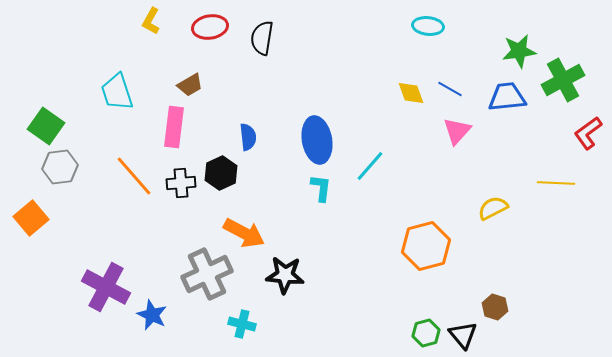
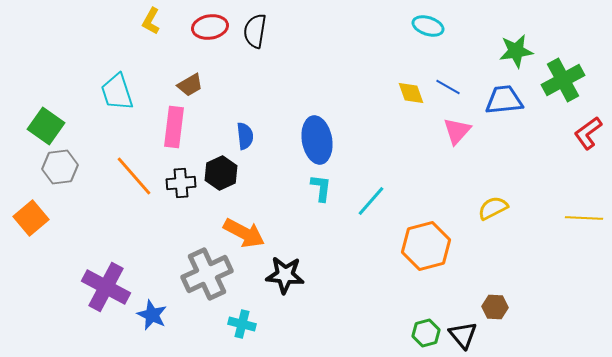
cyan ellipse: rotated 12 degrees clockwise
black semicircle: moved 7 px left, 7 px up
green star: moved 3 px left
blue line: moved 2 px left, 2 px up
blue trapezoid: moved 3 px left, 3 px down
blue semicircle: moved 3 px left, 1 px up
cyan line: moved 1 px right, 35 px down
yellow line: moved 28 px right, 35 px down
brown hexagon: rotated 15 degrees counterclockwise
